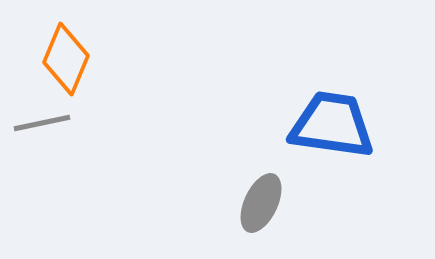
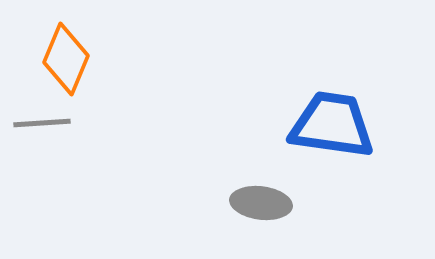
gray line: rotated 8 degrees clockwise
gray ellipse: rotated 72 degrees clockwise
